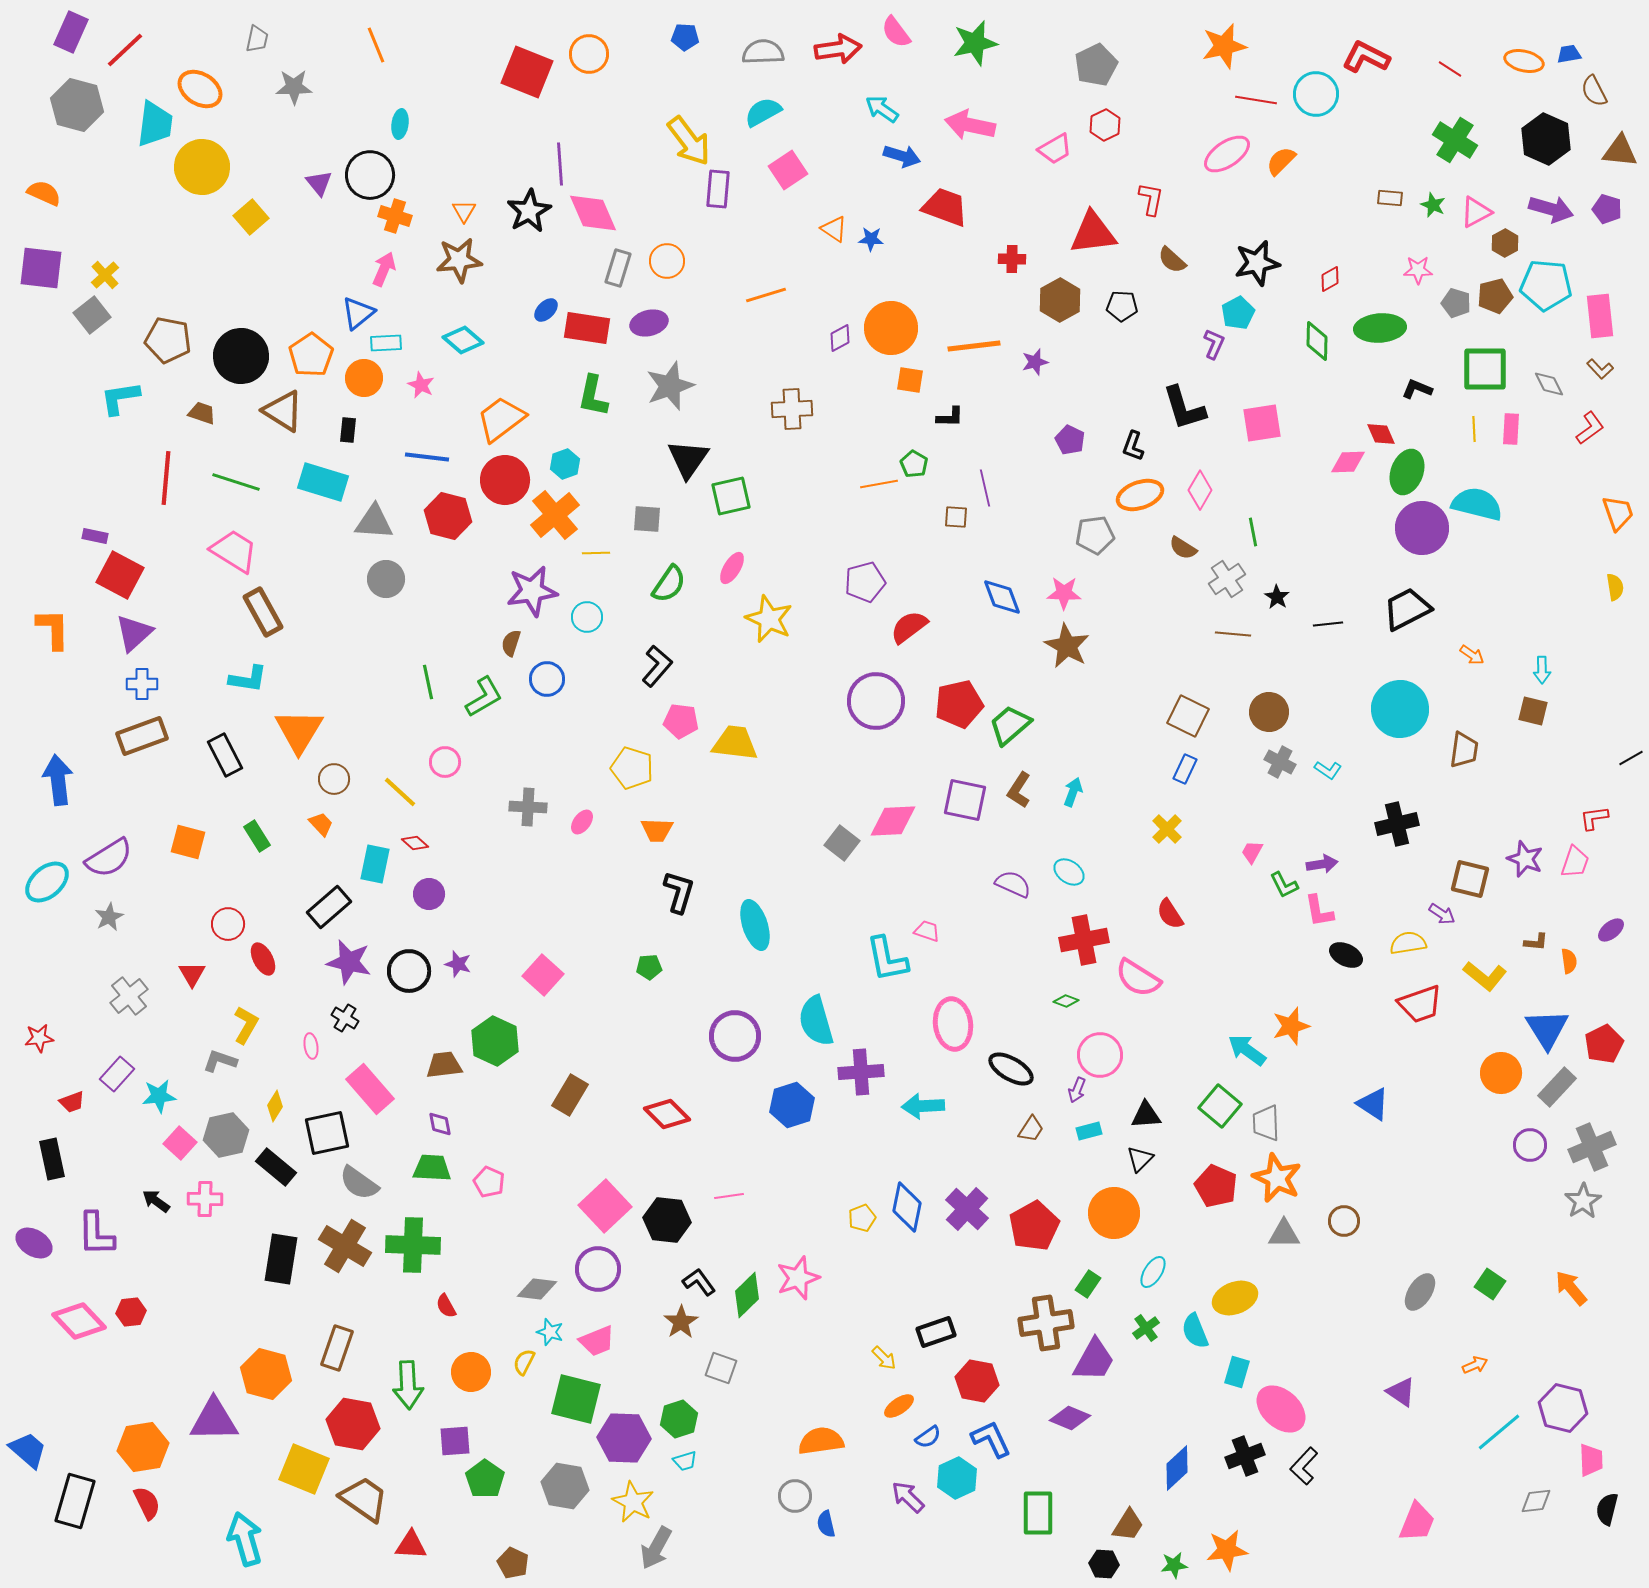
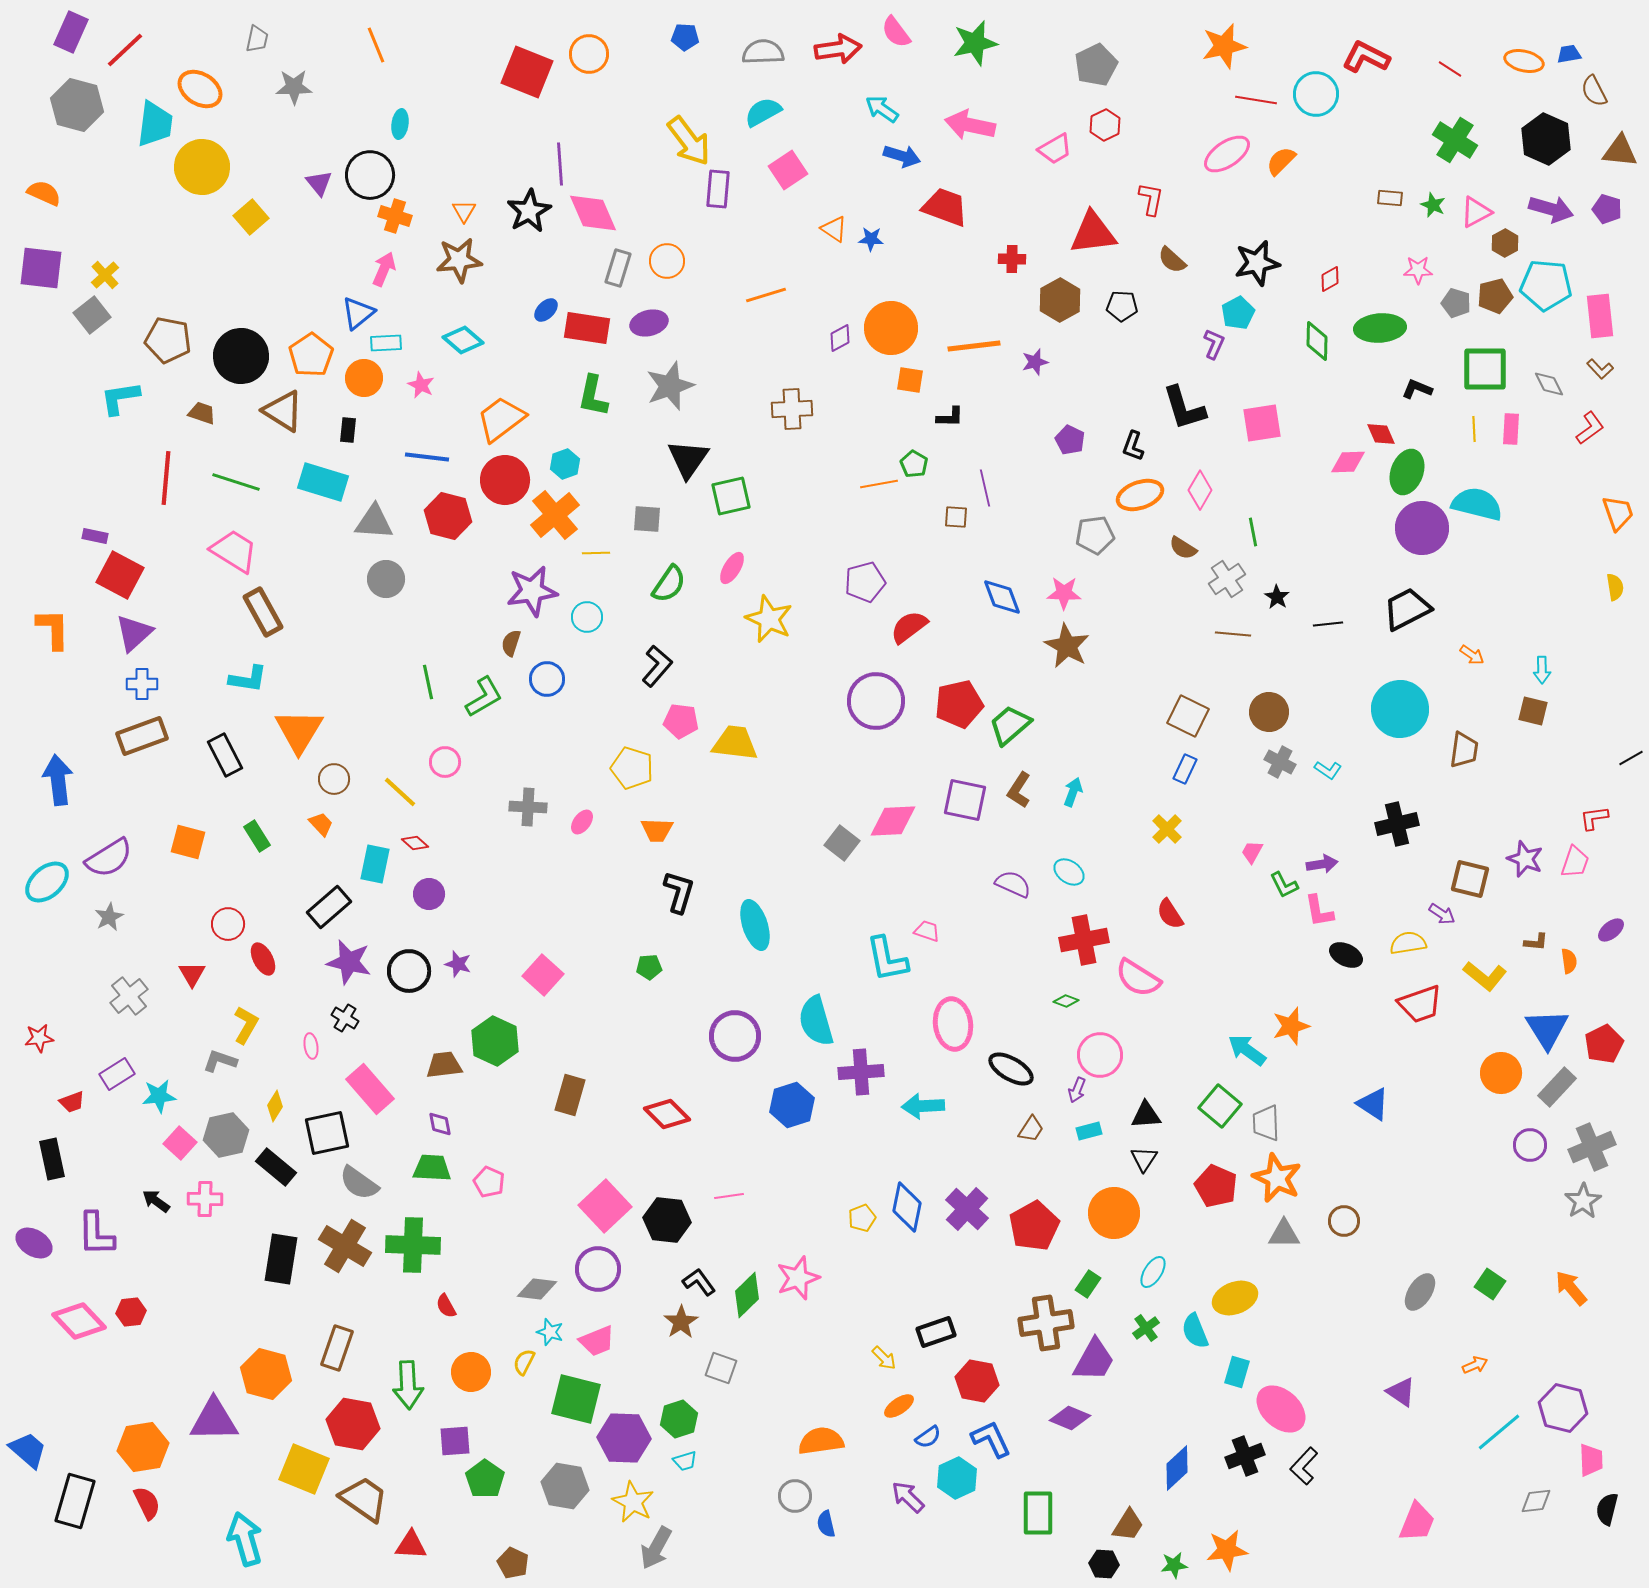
purple rectangle at (117, 1074): rotated 16 degrees clockwise
brown rectangle at (570, 1095): rotated 15 degrees counterclockwise
black triangle at (1140, 1159): moved 4 px right; rotated 12 degrees counterclockwise
